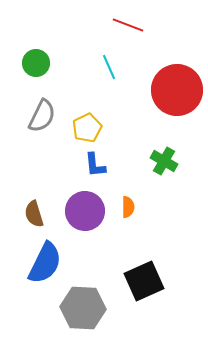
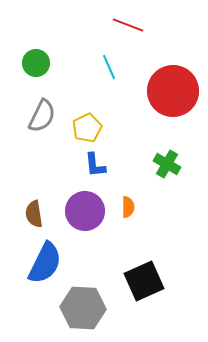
red circle: moved 4 px left, 1 px down
green cross: moved 3 px right, 3 px down
brown semicircle: rotated 8 degrees clockwise
